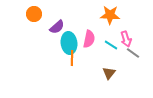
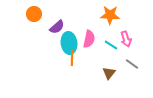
gray line: moved 1 px left, 11 px down
